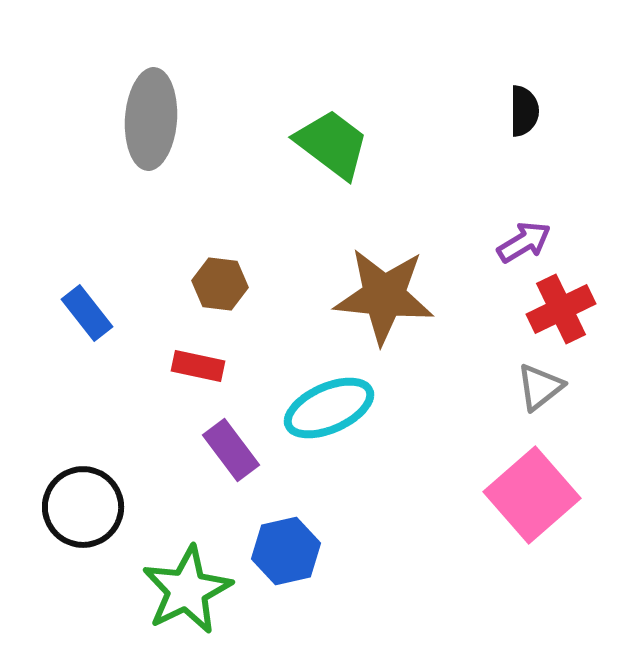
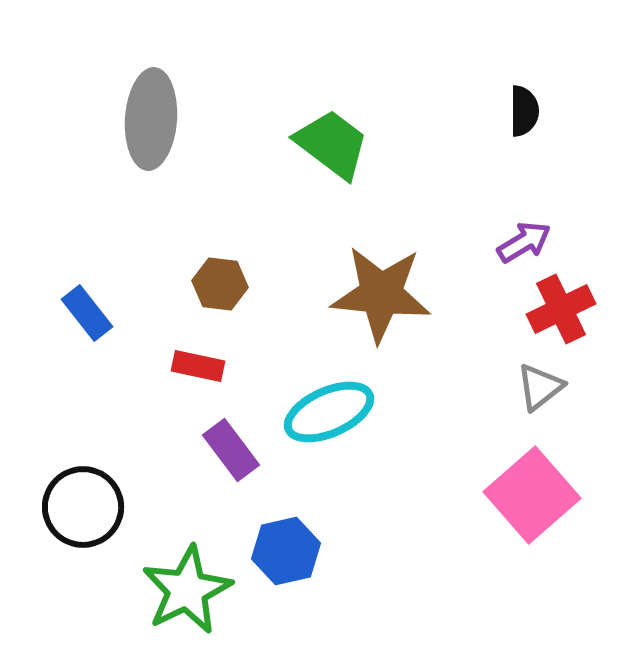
brown star: moved 3 px left, 2 px up
cyan ellipse: moved 4 px down
